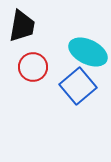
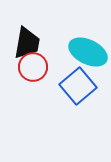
black trapezoid: moved 5 px right, 17 px down
